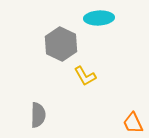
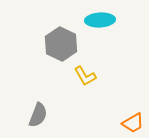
cyan ellipse: moved 1 px right, 2 px down
gray semicircle: rotated 20 degrees clockwise
orange trapezoid: rotated 95 degrees counterclockwise
